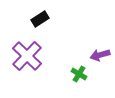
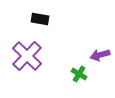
black rectangle: rotated 42 degrees clockwise
